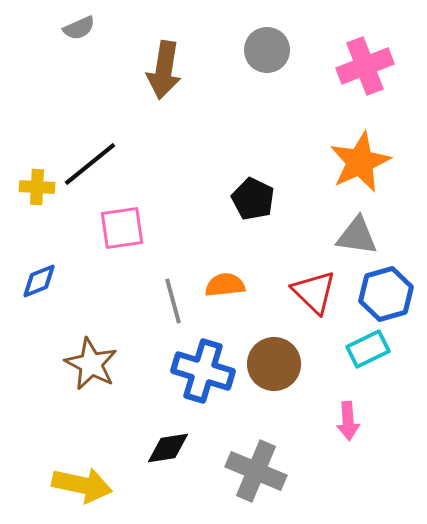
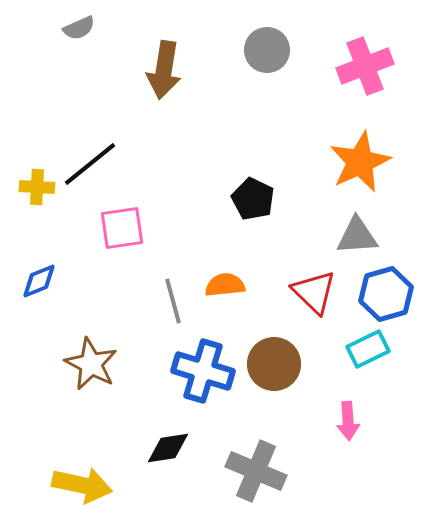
gray triangle: rotated 12 degrees counterclockwise
